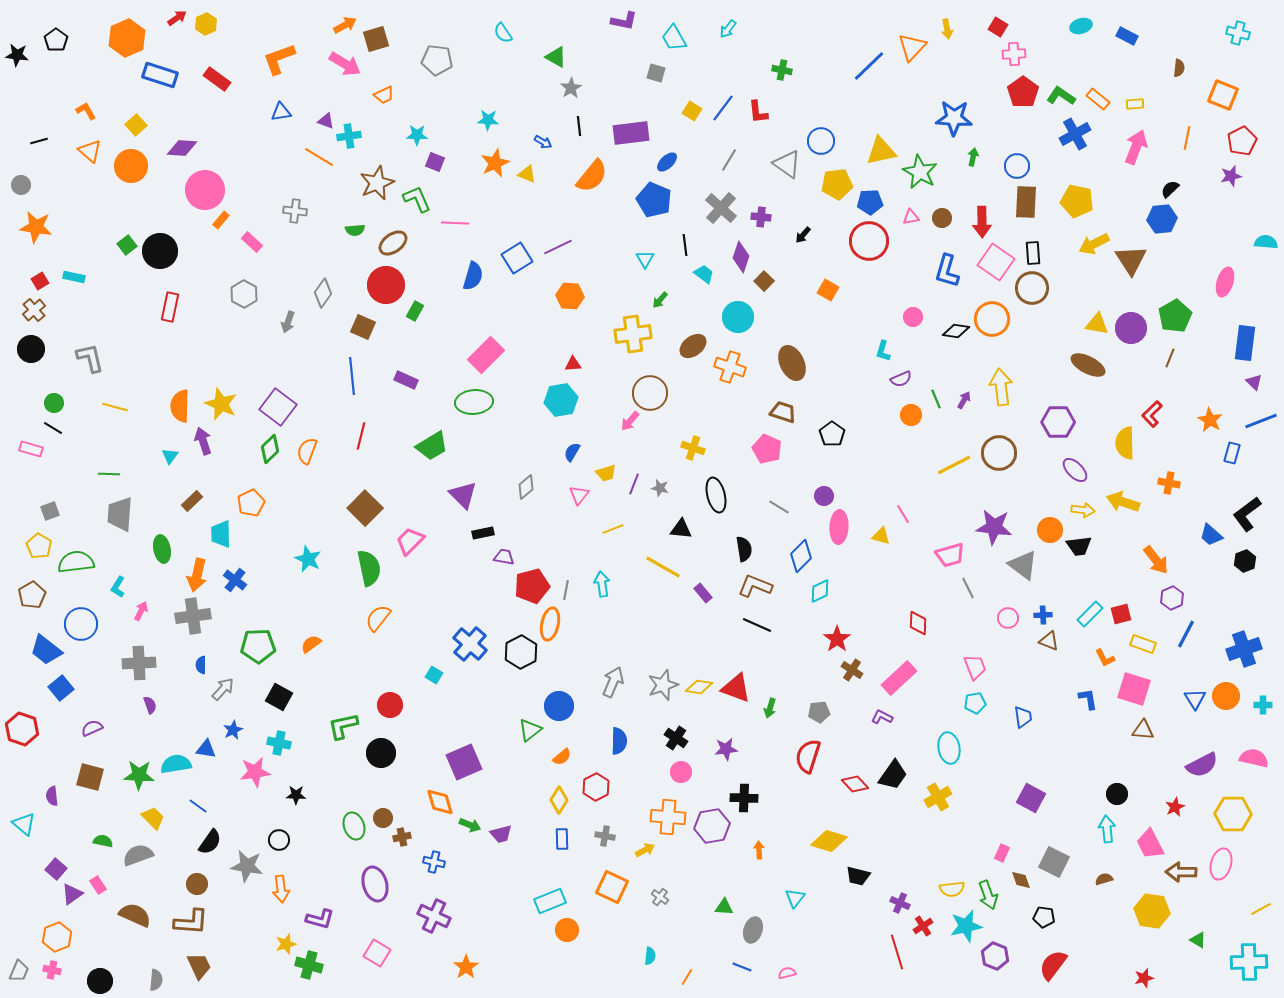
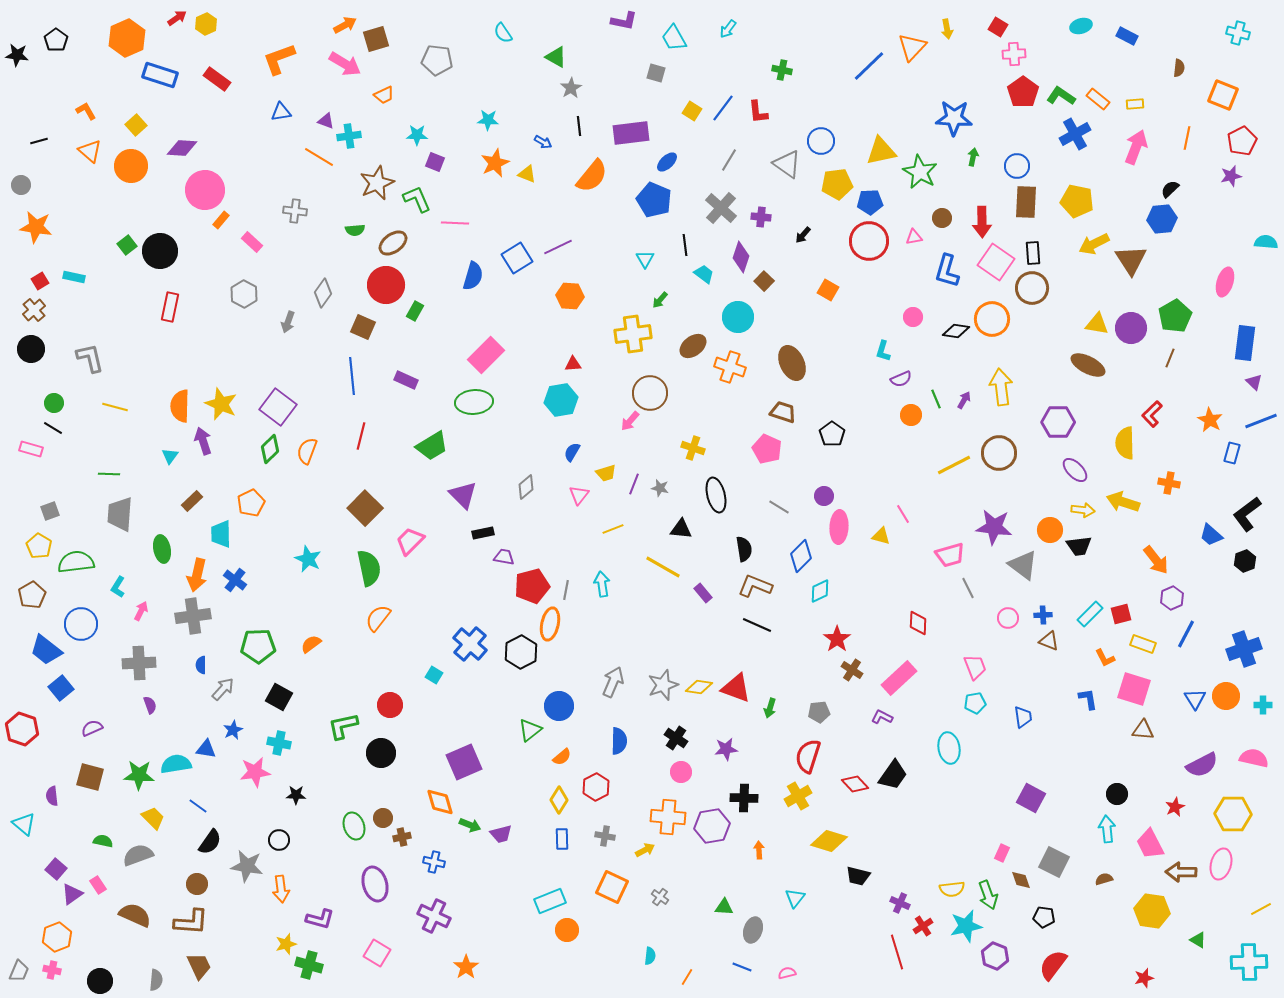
pink triangle at (911, 217): moved 3 px right, 20 px down
yellow cross at (938, 797): moved 140 px left, 1 px up
